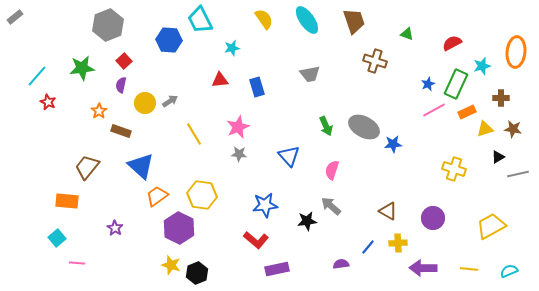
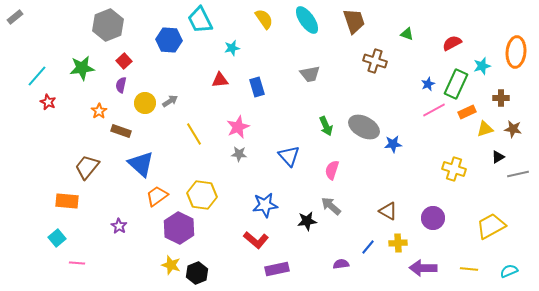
blue triangle at (141, 166): moved 2 px up
purple star at (115, 228): moved 4 px right, 2 px up
